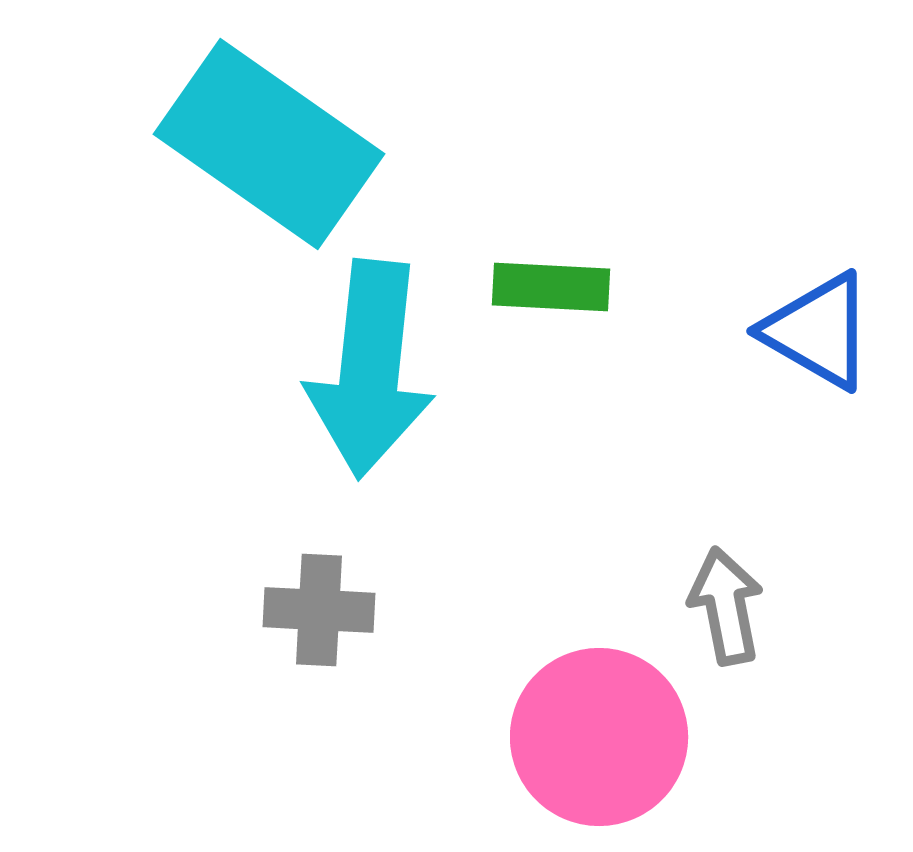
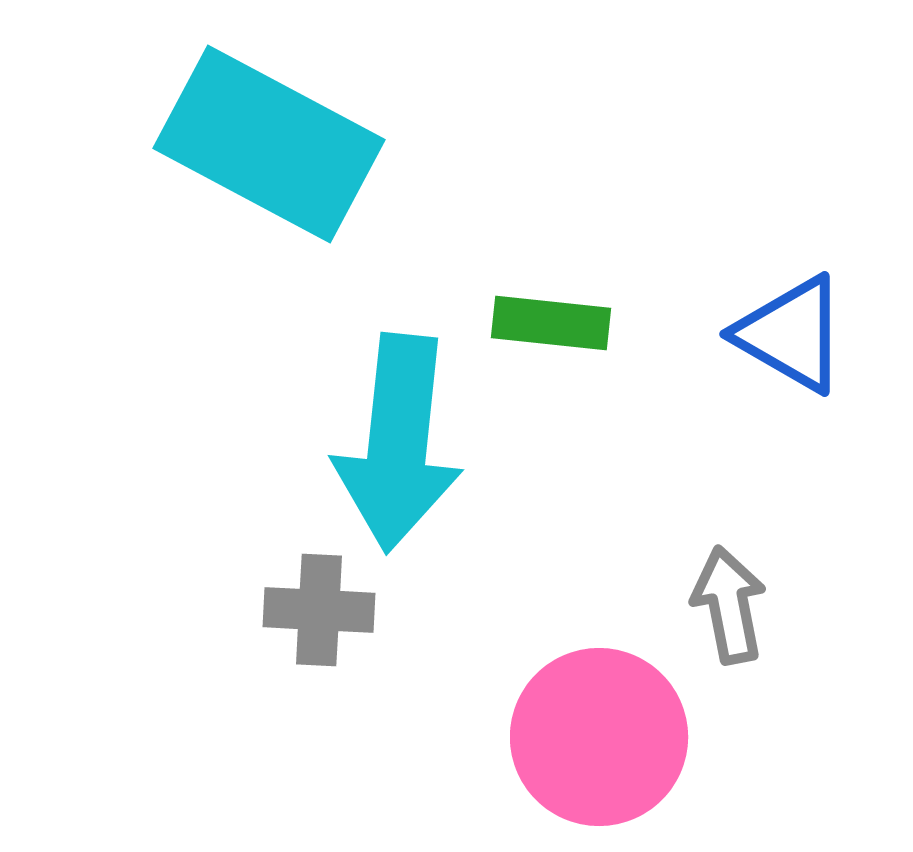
cyan rectangle: rotated 7 degrees counterclockwise
green rectangle: moved 36 px down; rotated 3 degrees clockwise
blue triangle: moved 27 px left, 3 px down
cyan arrow: moved 28 px right, 74 px down
gray arrow: moved 3 px right, 1 px up
